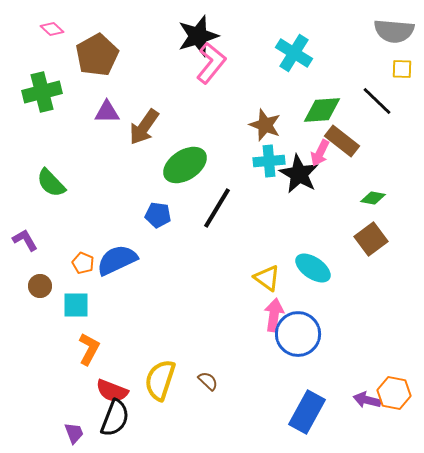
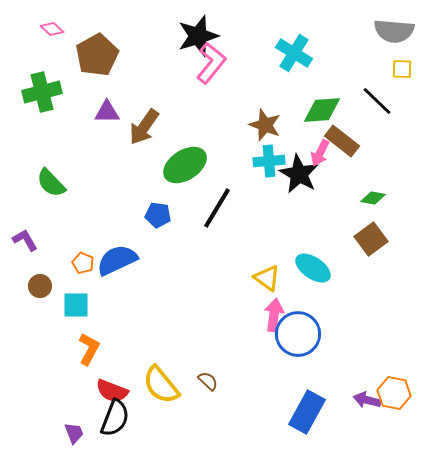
yellow semicircle at (160, 380): moved 1 px right, 5 px down; rotated 57 degrees counterclockwise
